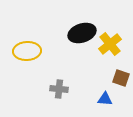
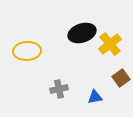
brown square: rotated 36 degrees clockwise
gray cross: rotated 18 degrees counterclockwise
blue triangle: moved 10 px left, 2 px up; rotated 14 degrees counterclockwise
